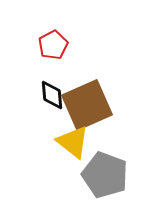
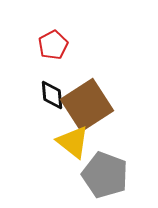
brown square: rotated 9 degrees counterclockwise
